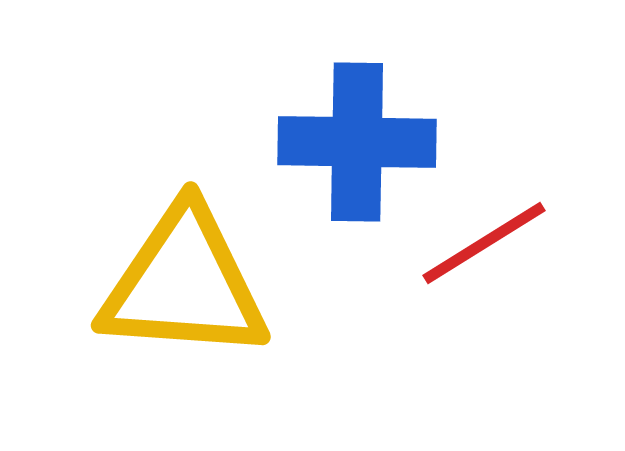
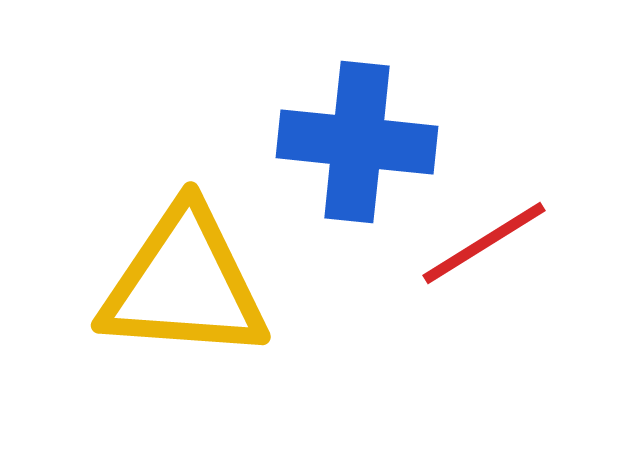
blue cross: rotated 5 degrees clockwise
